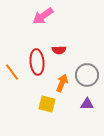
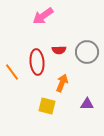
gray circle: moved 23 px up
yellow square: moved 2 px down
